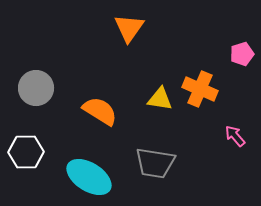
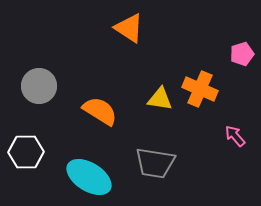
orange triangle: rotated 32 degrees counterclockwise
gray circle: moved 3 px right, 2 px up
